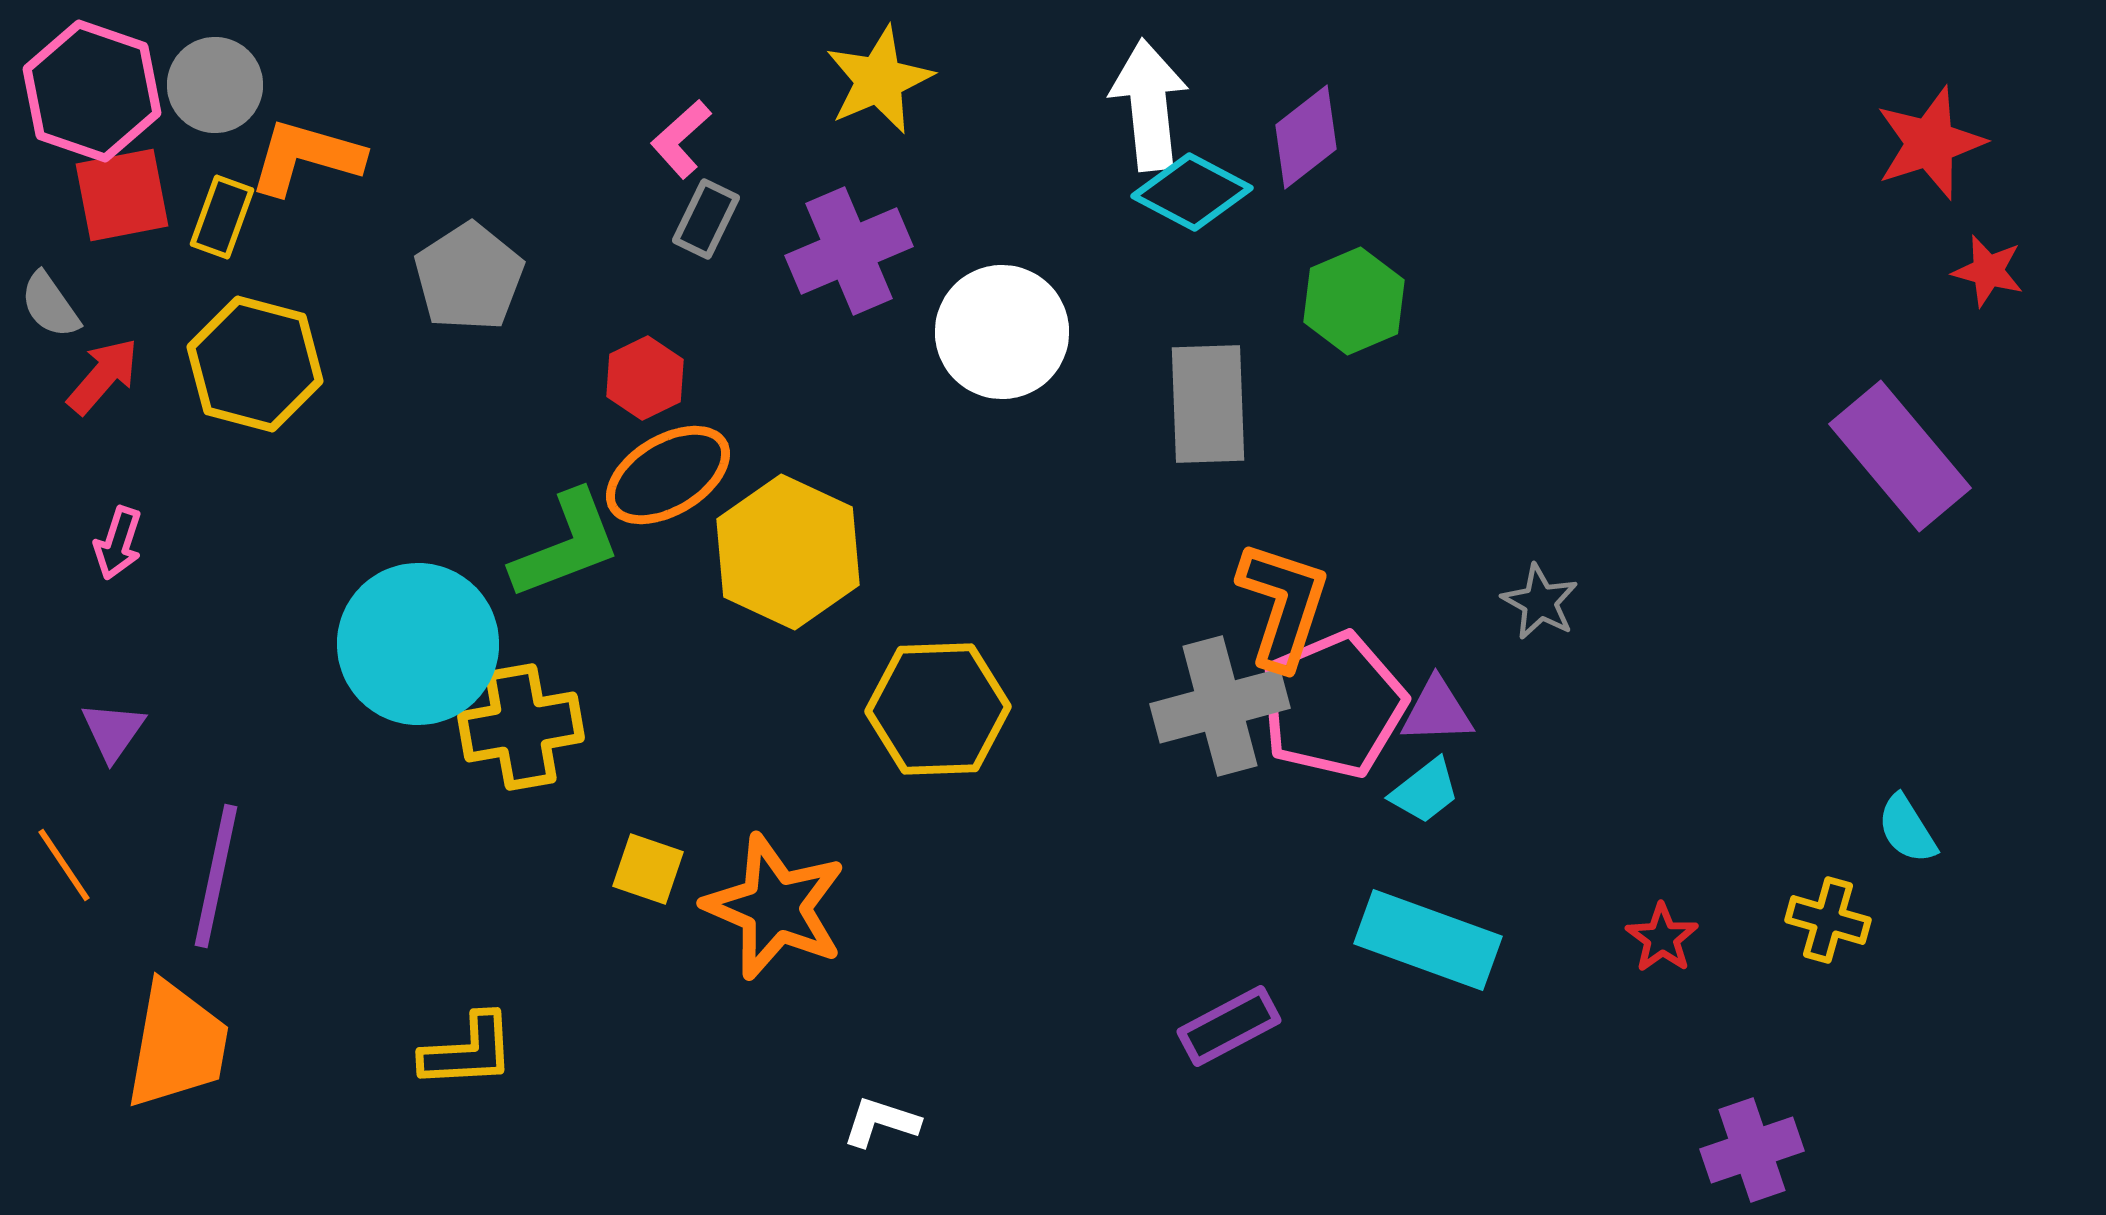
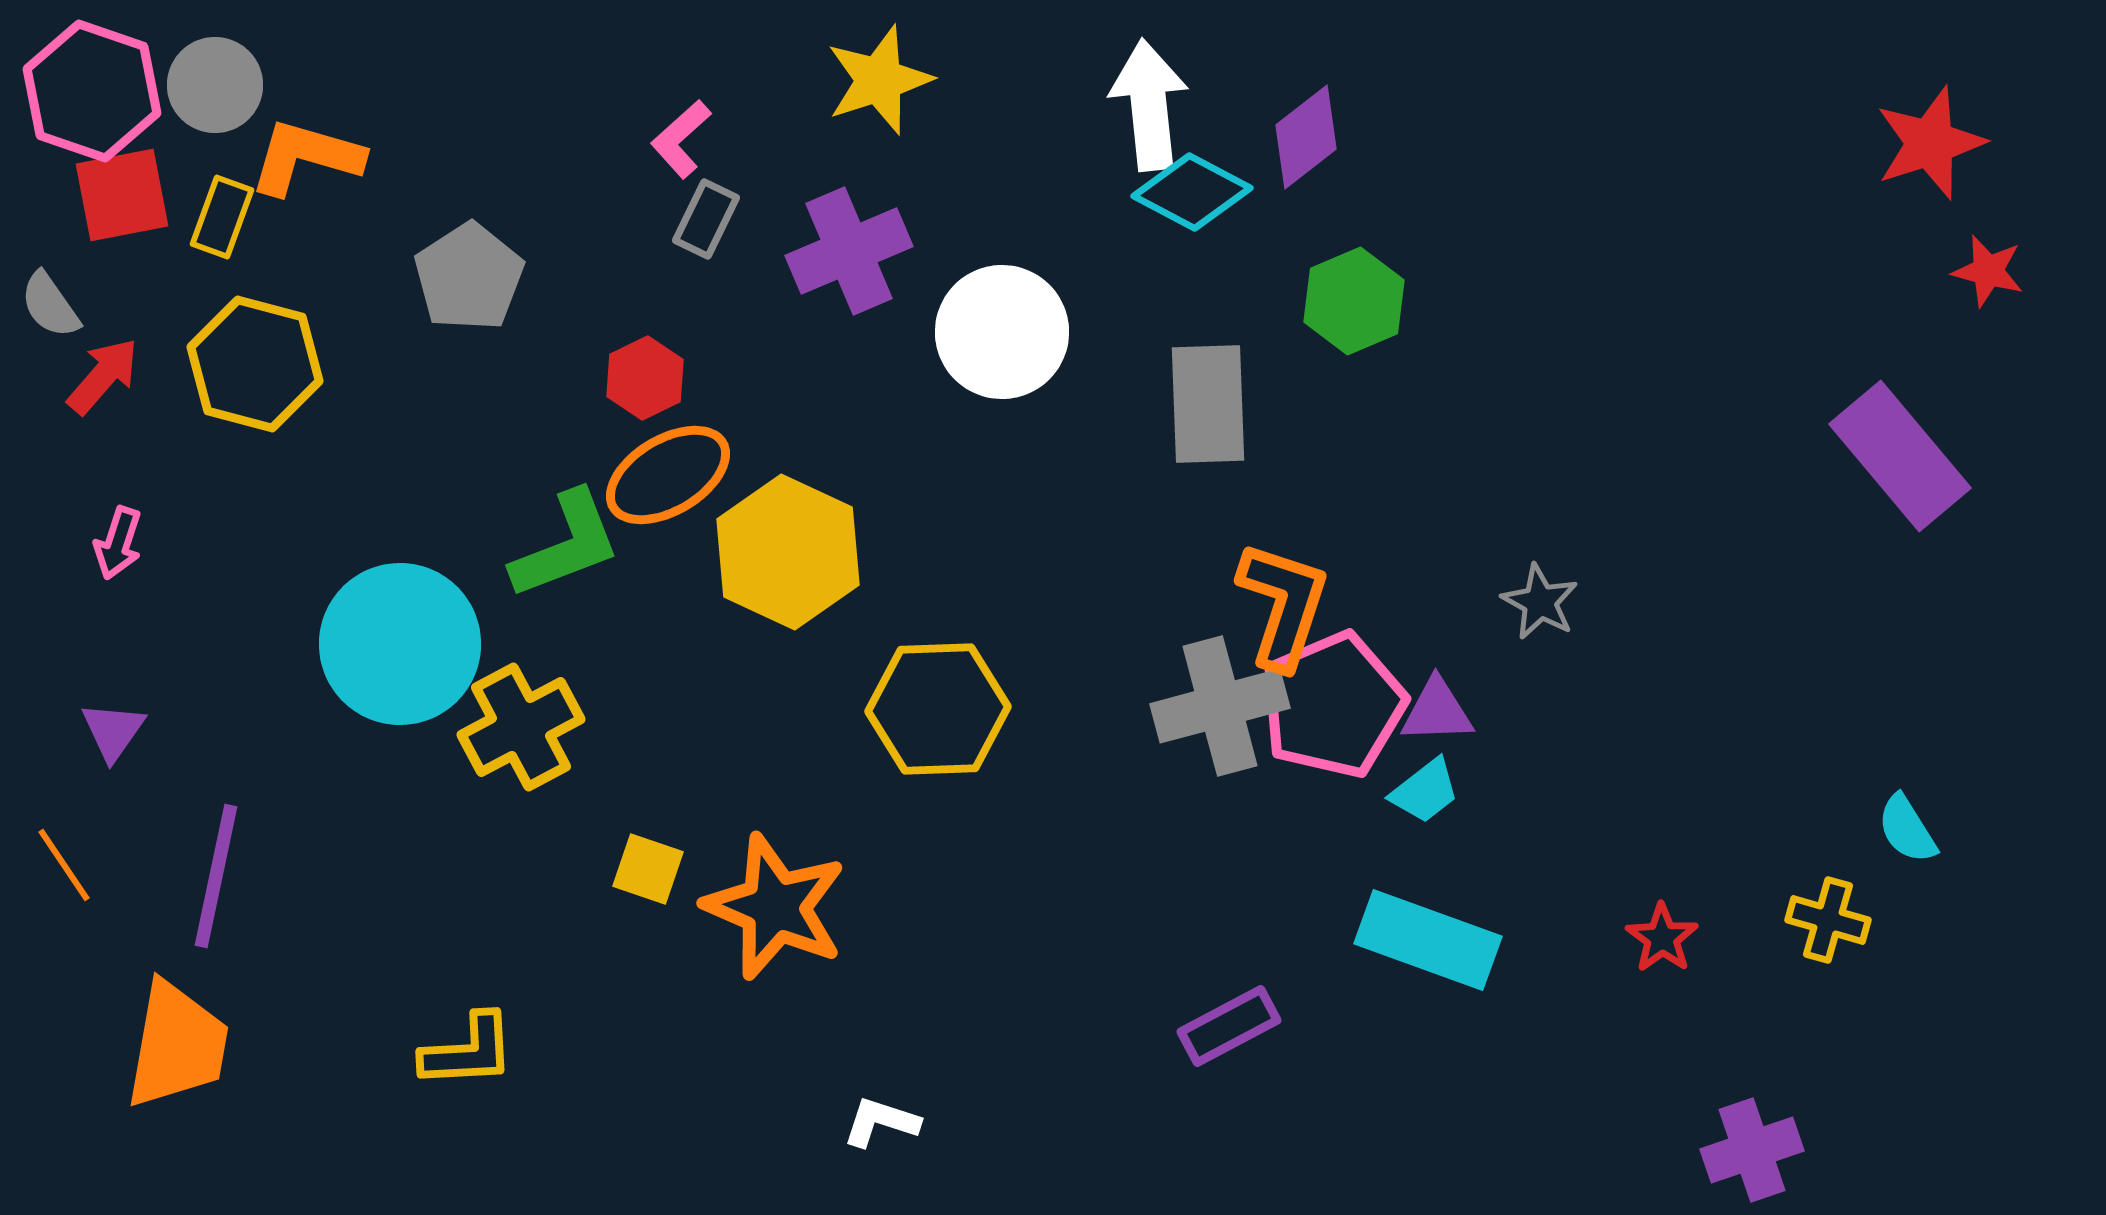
yellow star at (879, 80): rotated 5 degrees clockwise
cyan circle at (418, 644): moved 18 px left
yellow cross at (521, 727): rotated 18 degrees counterclockwise
